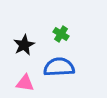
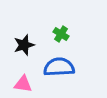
black star: rotated 10 degrees clockwise
pink triangle: moved 2 px left, 1 px down
